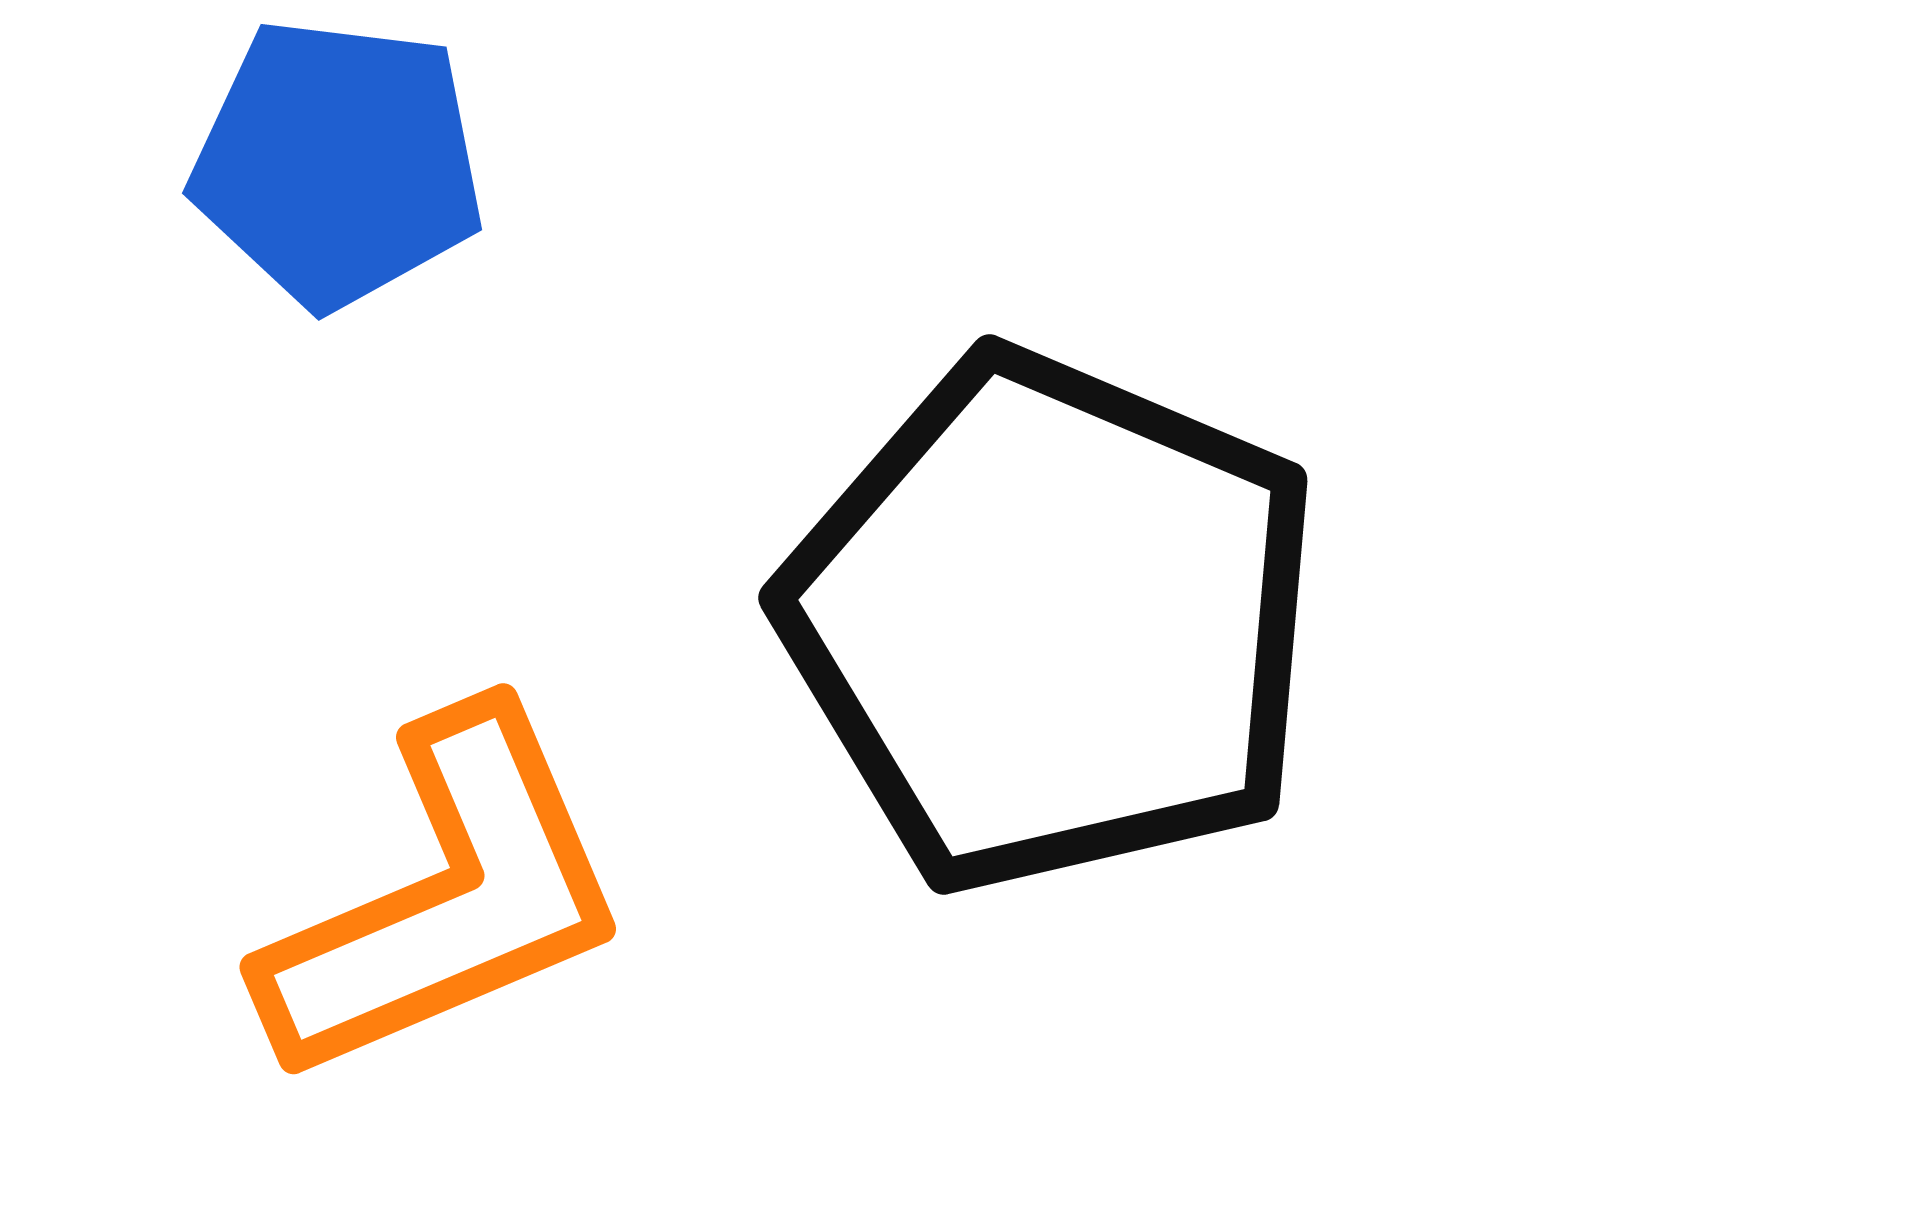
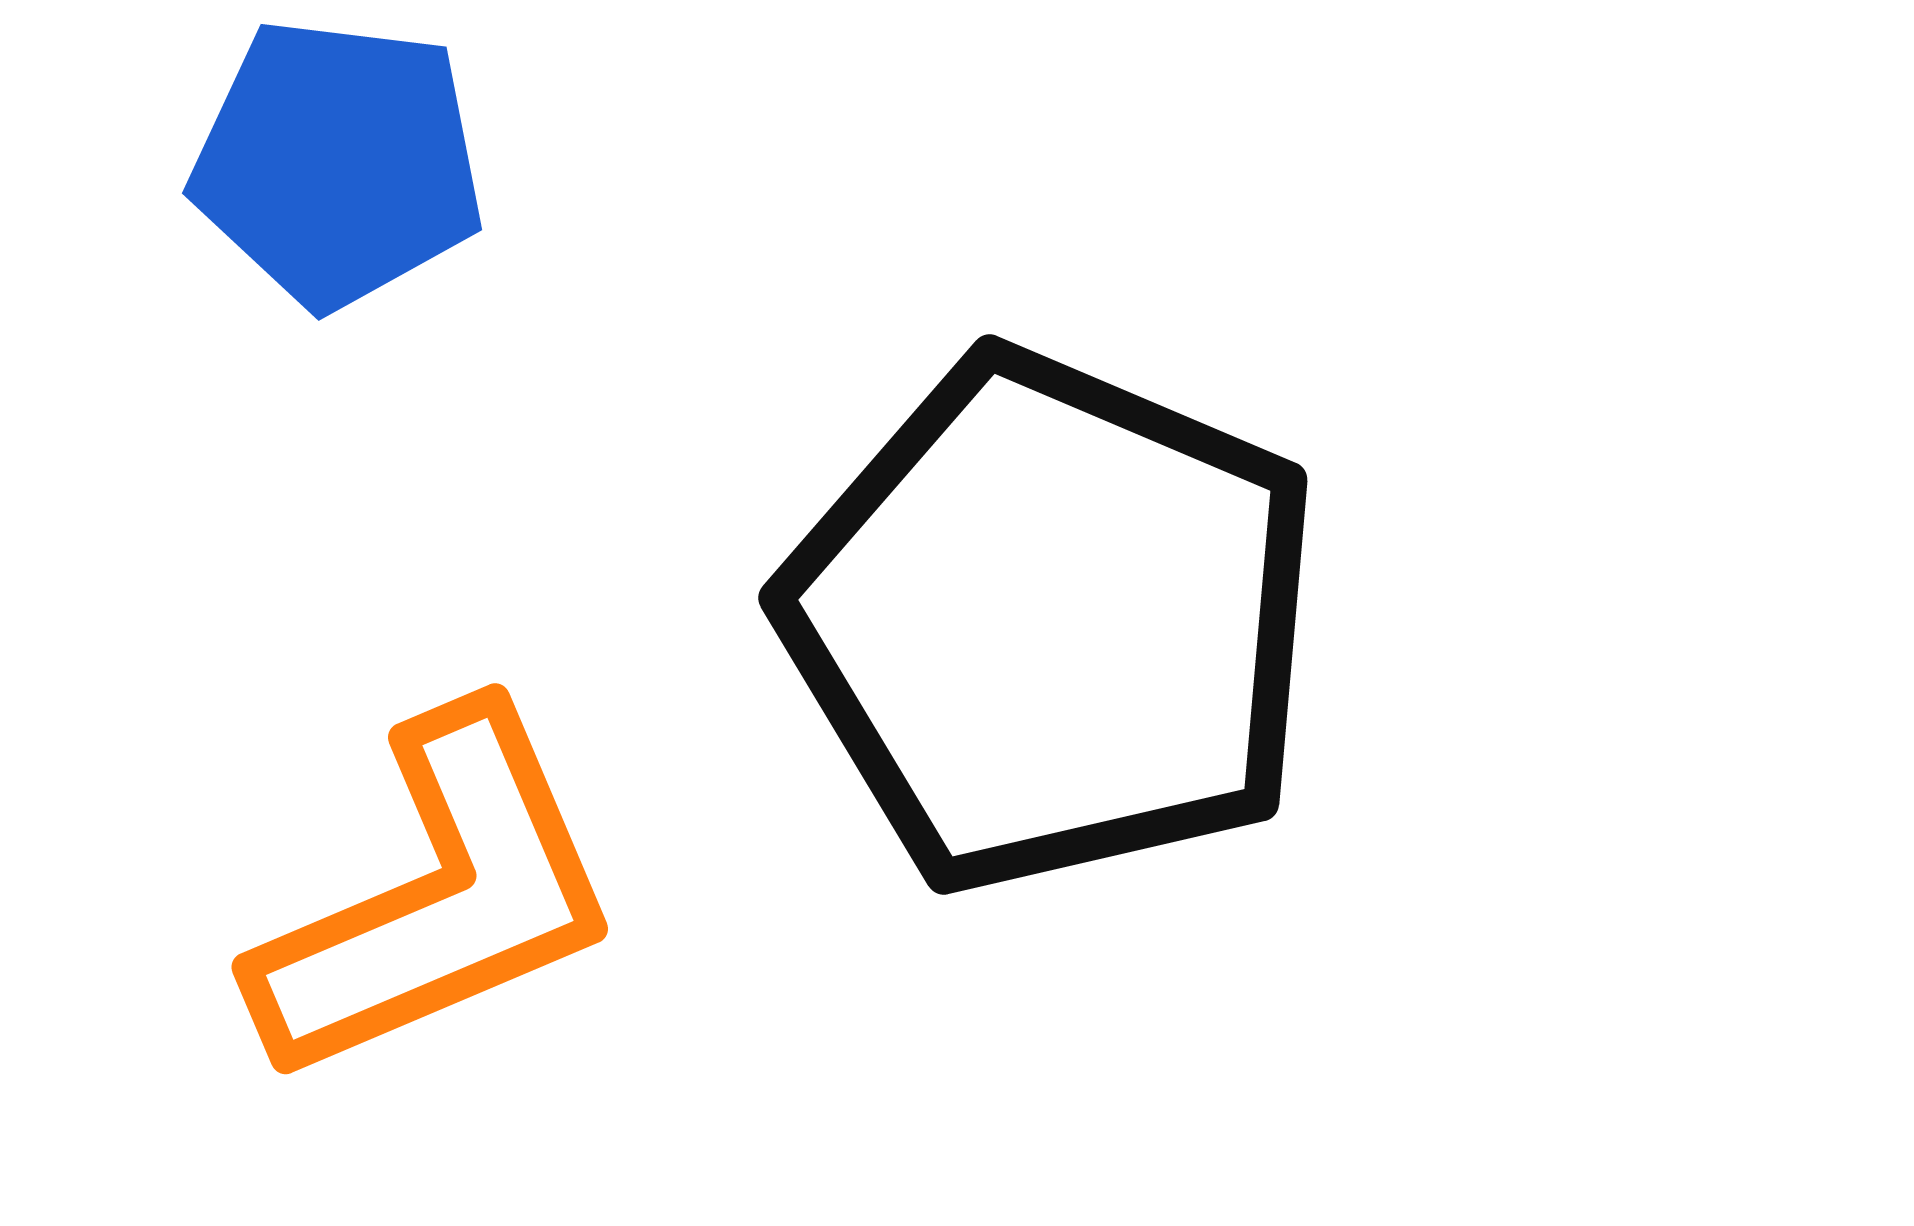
orange L-shape: moved 8 px left
